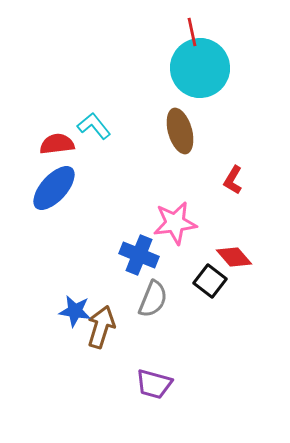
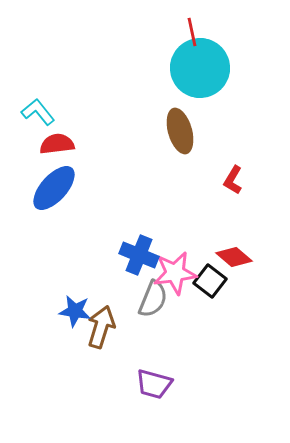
cyan L-shape: moved 56 px left, 14 px up
pink star: moved 50 px down
red diamond: rotated 9 degrees counterclockwise
